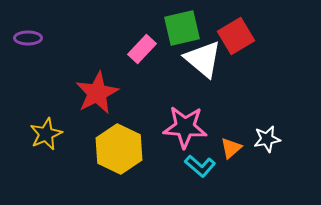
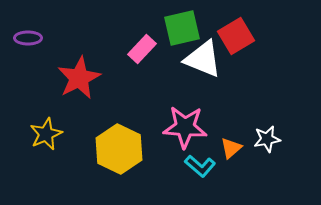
white triangle: rotated 18 degrees counterclockwise
red star: moved 18 px left, 15 px up
